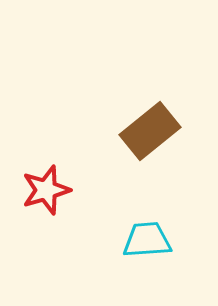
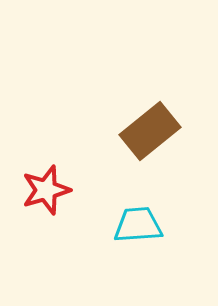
cyan trapezoid: moved 9 px left, 15 px up
